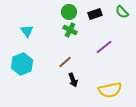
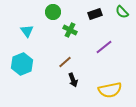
green circle: moved 16 px left
